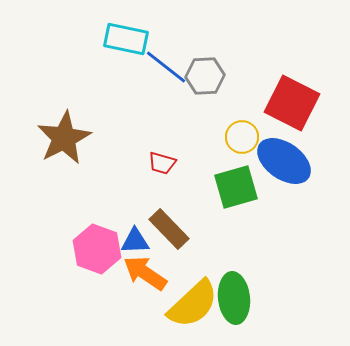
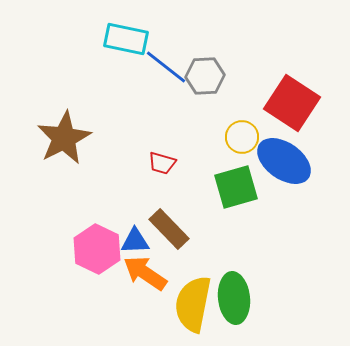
red square: rotated 6 degrees clockwise
pink hexagon: rotated 6 degrees clockwise
yellow semicircle: rotated 144 degrees clockwise
